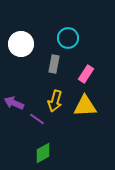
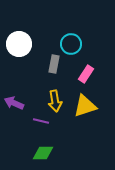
cyan circle: moved 3 px right, 6 px down
white circle: moved 2 px left
yellow arrow: rotated 25 degrees counterclockwise
yellow triangle: rotated 15 degrees counterclockwise
purple line: moved 4 px right, 2 px down; rotated 21 degrees counterclockwise
green diamond: rotated 30 degrees clockwise
